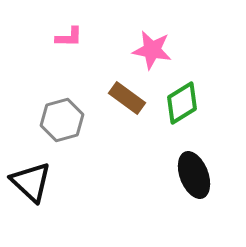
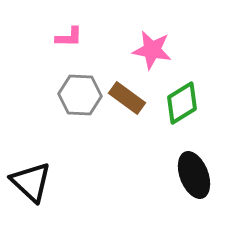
gray hexagon: moved 18 px right, 25 px up; rotated 18 degrees clockwise
